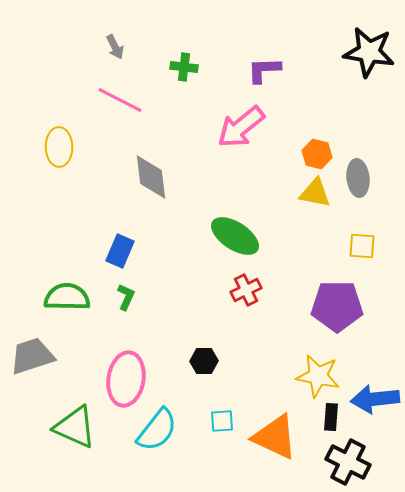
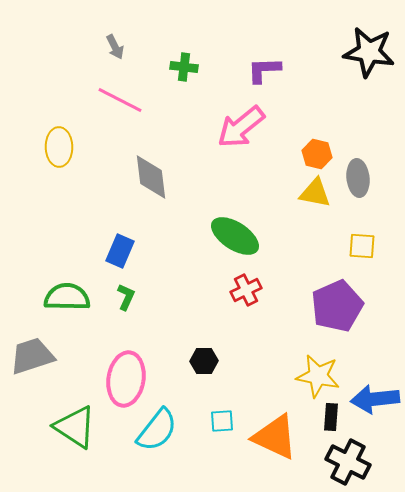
purple pentagon: rotated 24 degrees counterclockwise
green triangle: rotated 9 degrees clockwise
